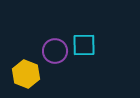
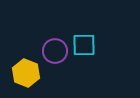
yellow hexagon: moved 1 px up
